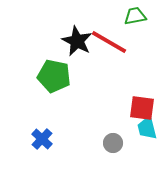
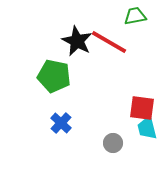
blue cross: moved 19 px right, 16 px up
